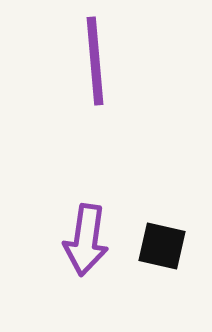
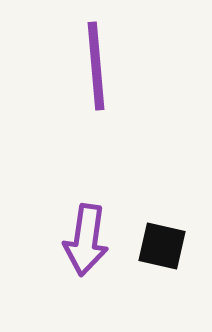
purple line: moved 1 px right, 5 px down
